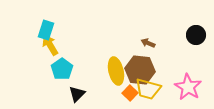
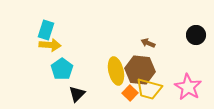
yellow arrow: rotated 125 degrees clockwise
yellow trapezoid: moved 1 px right
